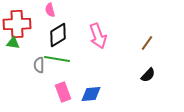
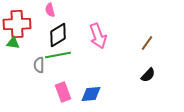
green line: moved 1 px right, 4 px up; rotated 20 degrees counterclockwise
